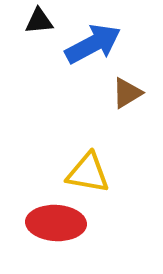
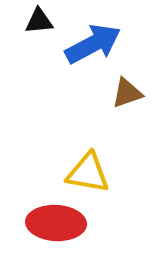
brown triangle: rotated 12 degrees clockwise
